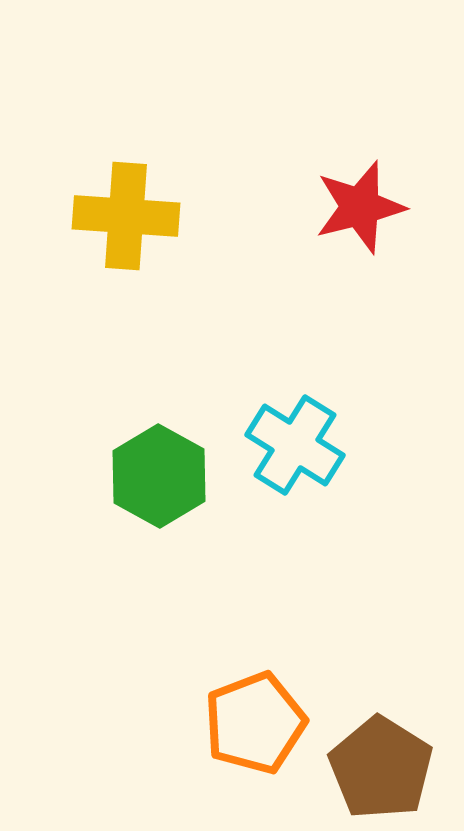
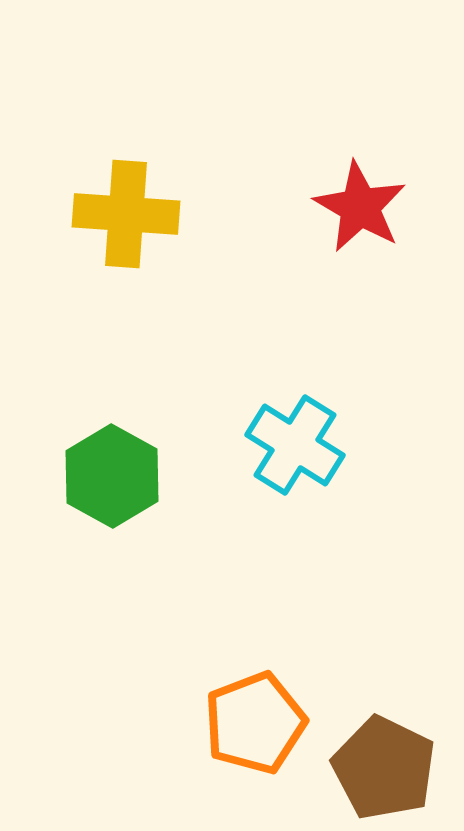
red star: rotated 28 degrees counterclockwise
yellow cross: moved 2 px up
green hexagon: moved 47 px left
brown pentagon: moved 3 px right; rotated 6 degrees counterclockwise
